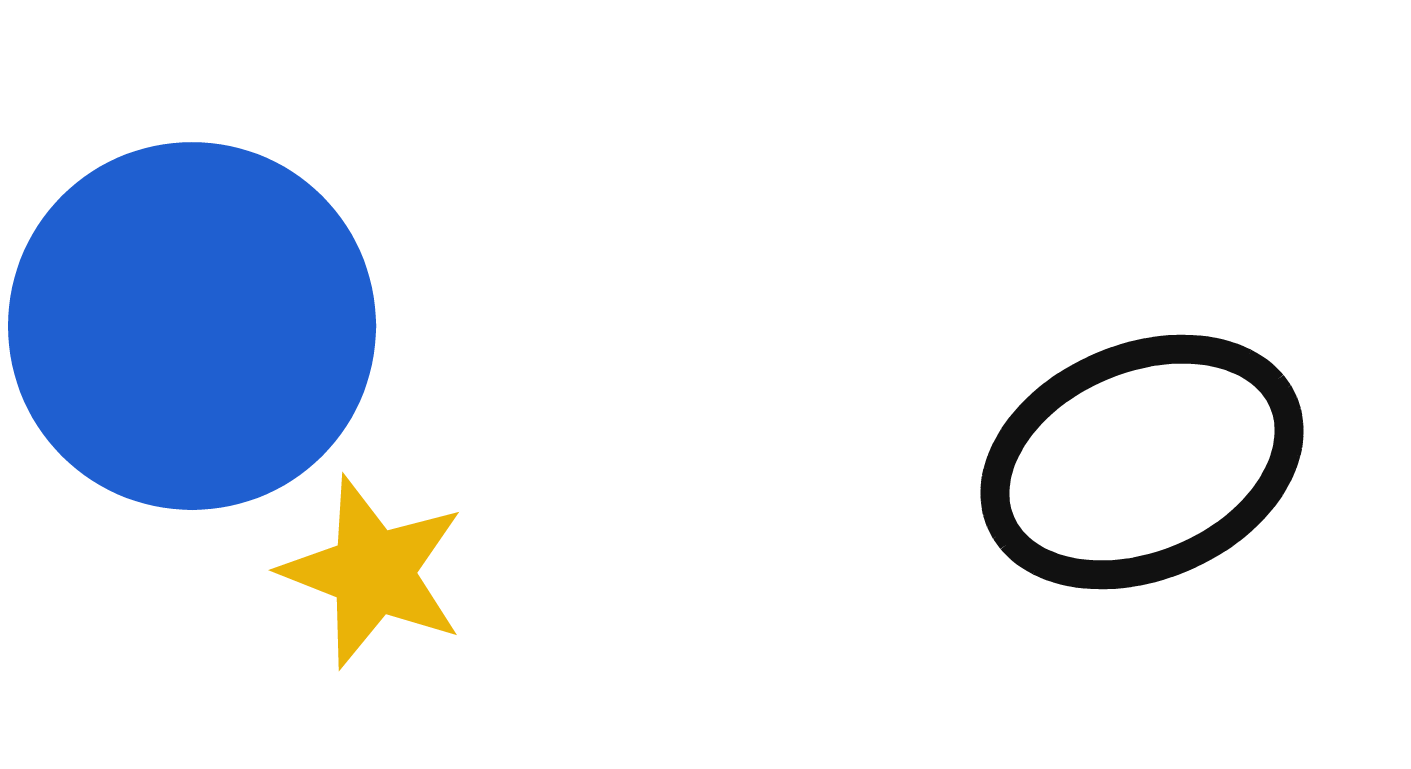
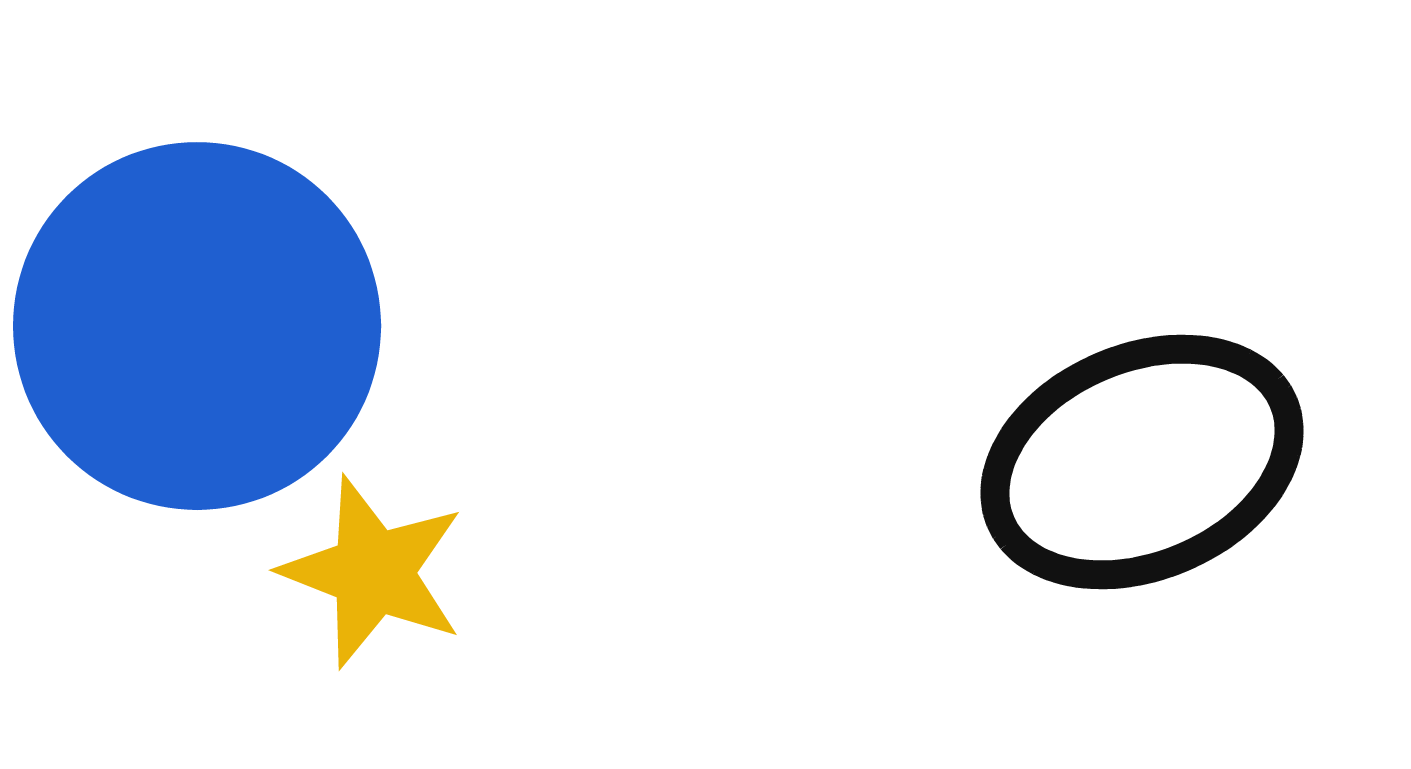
blue circle: moved 5 px right
